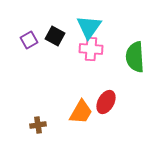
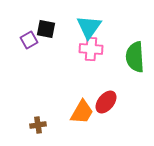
black square: moved 9 px left, 7 px up; rotated 18 degrees counterclockwise
red ellipse: rotated 10 degrees clockwise
orange trapezoid: moved 1 px right
